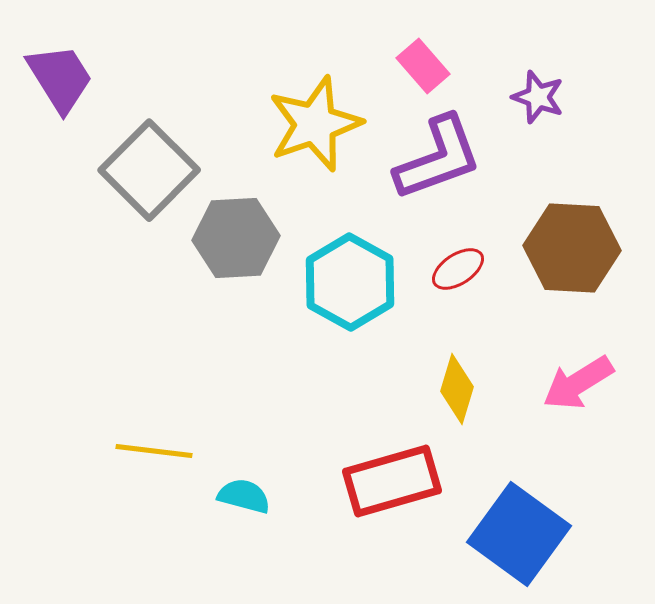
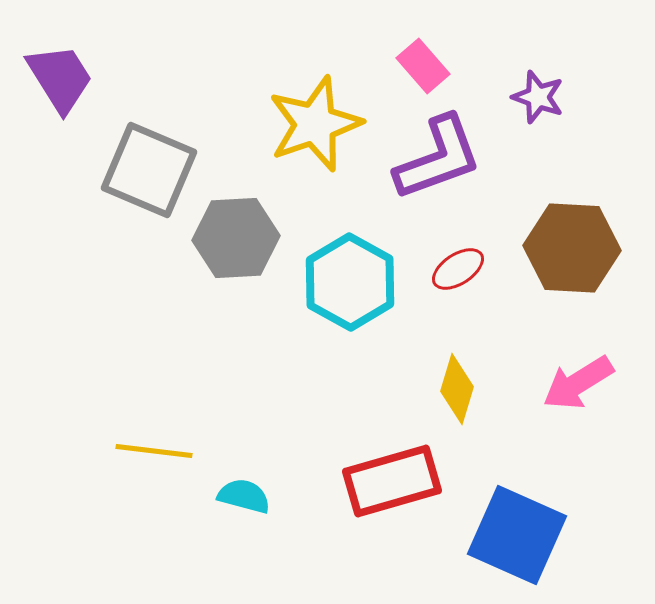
gray square: rotated 22 degrees counterclockwise
blue square: moved 2 px left, 1 px down; rotated 12 degrees counterclockwise
